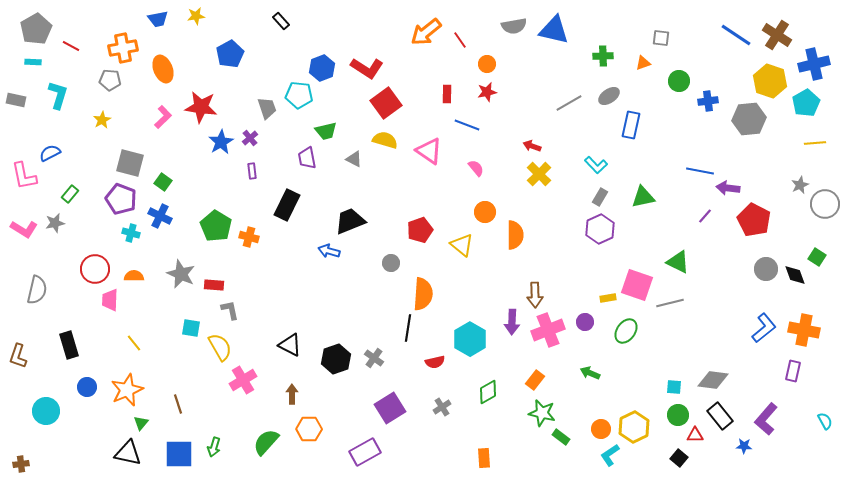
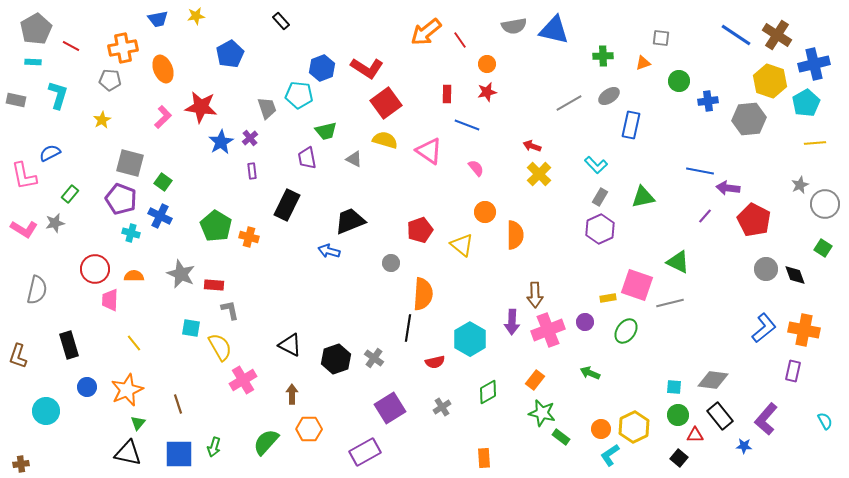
green square at (817, 257): moved 6 px right, 9 px up
green triangle at (141, 423): moved 3 px left
